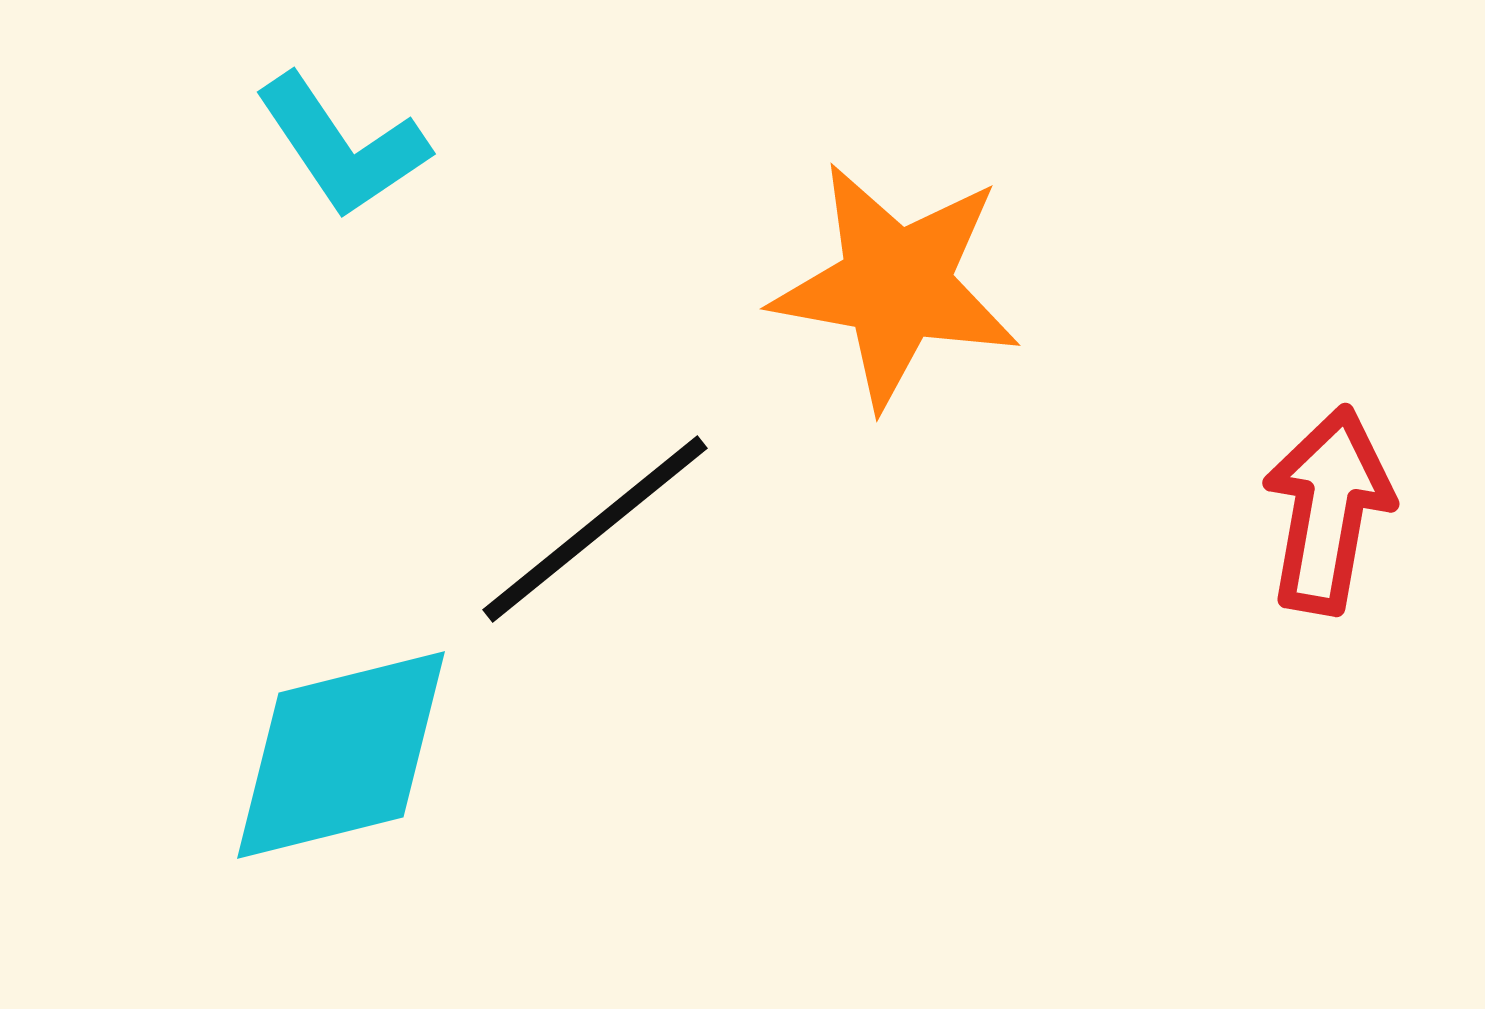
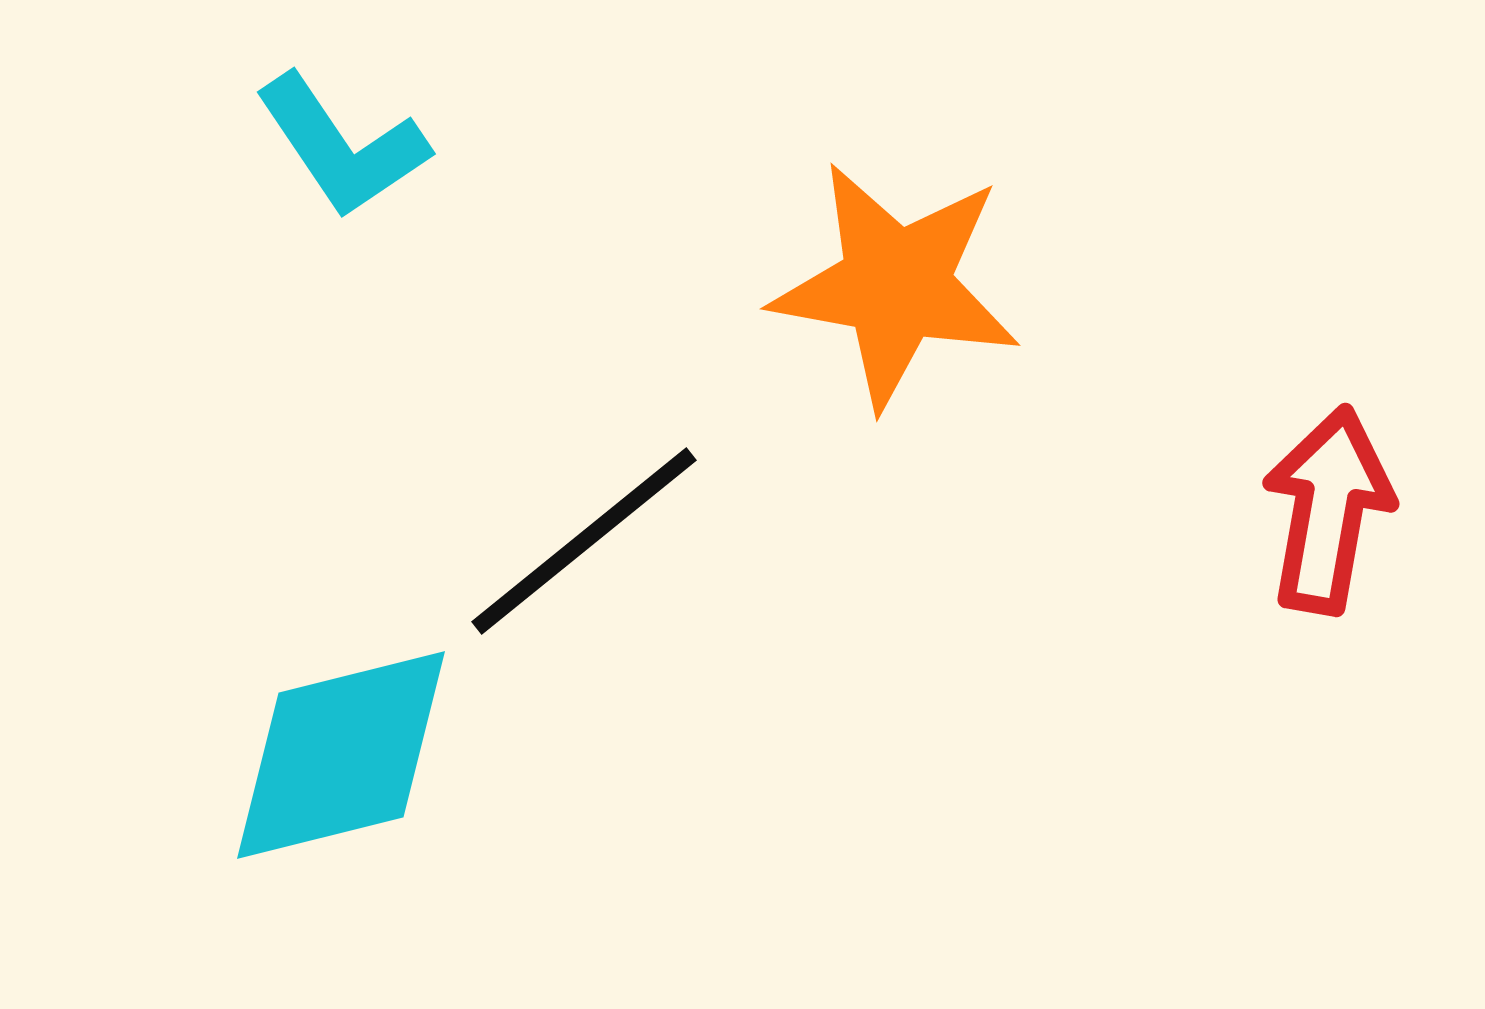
black line: moved 11 px left, 12 px down
